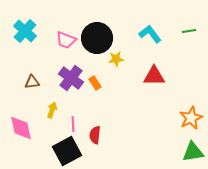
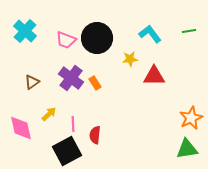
yellow star: moved 14 px right
brown triangle: rotated 28 degrees counterclockwise
yellow arrow: moved 3 px left, 4 px down; rotated 28 degrees clockwise
green triangle: moved 6 px left, 3 px up
